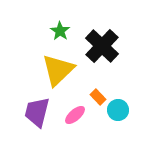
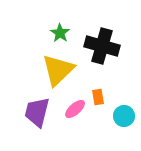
green star: moved 2 px down
black cross: rotated 28 degrees counterclockwise
orange rectangle: rotated 35 degrees clockwise
cyan circle: moved 6 px right, 6 px down
pink ellipse: moved 6 px up
